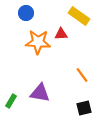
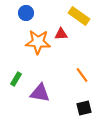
green rectangle: moved 5 px right, 22 px up
